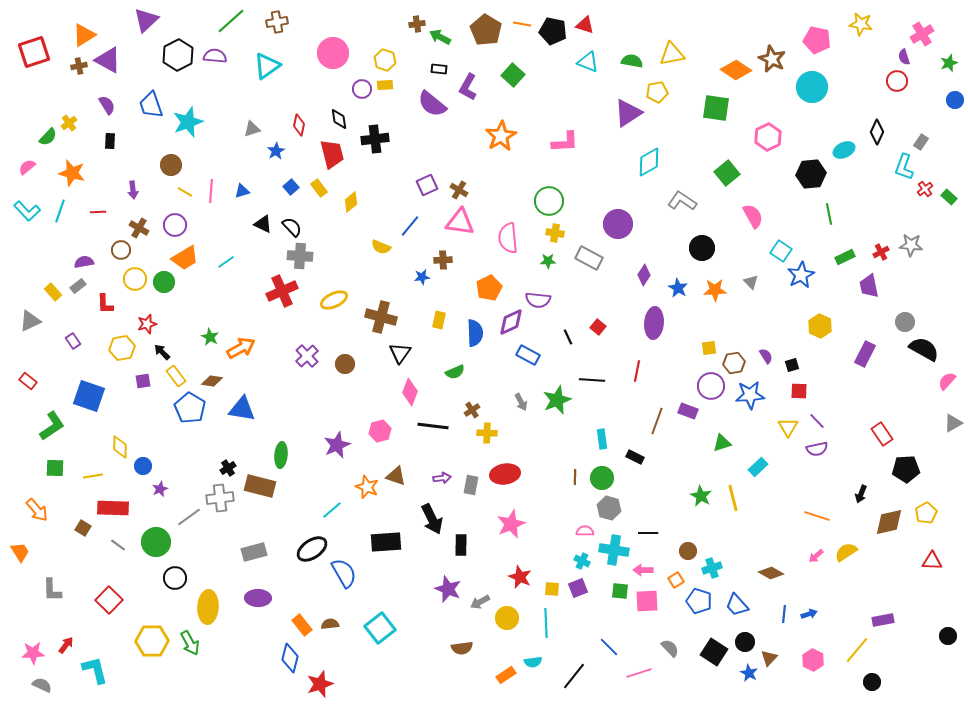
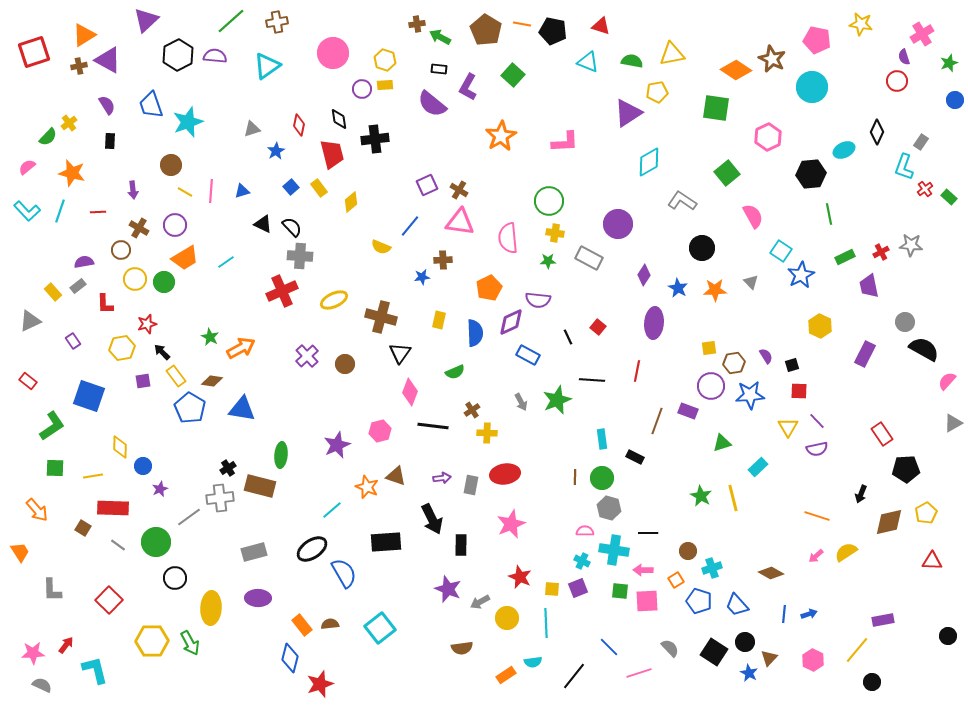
red triangle at (585, 25): moved 16 px right, 1 px down
yellow ellipse at (208, 607): moved 3 px right, 1 px down
